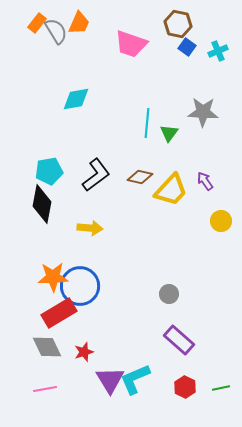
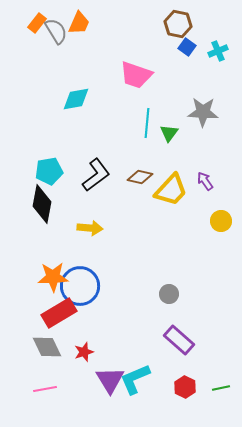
pink trapezoid: moved 5 px right, 31 px down
